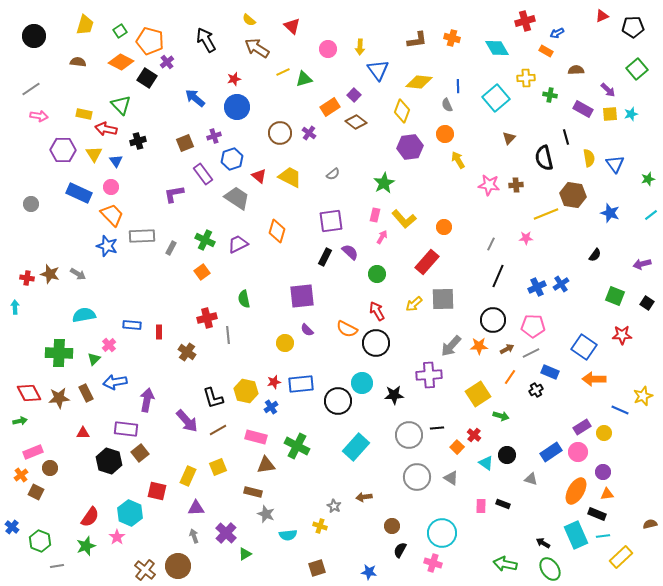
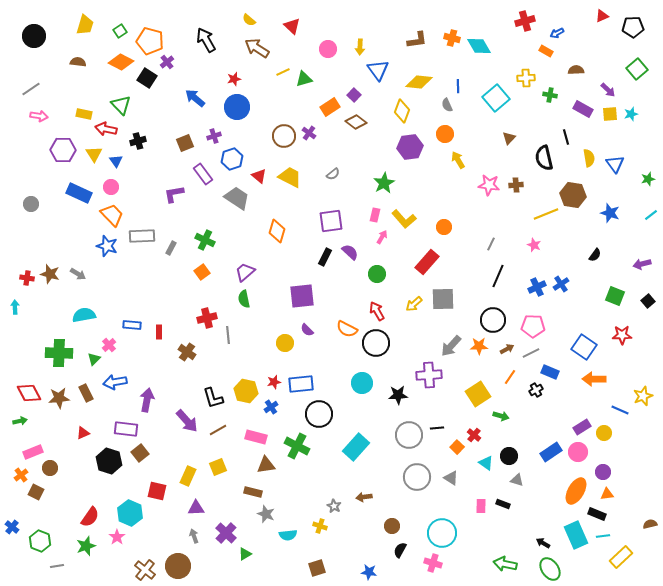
cyan diamond at (497, 48): moved 18 px left, 2 px up
brown circle at (280, 133): moved 4 px right, 3 px down
pink star at (526, 238): moved 8 px right, 7 px down; rotated 24 degrees clockwise
purple trapezoid at (238, 244): moved 7 px right, 28 px down; rotated 15 degrees counterclockwise
black square at (647, 303): moved 1 px right, 2 px up; rotated 16 degrees clockwise
black star at (394, 395): moved 4 px right
black circle at (338, 401): moved 19 px left, 13 px down
red triangle at (83, 433): rotated 24 degrees counterclockwise
black circle at (507, 455): moved 2 px right, 1 px down
gray triangle at (531, 479): moved 14 px left, 1 px down
